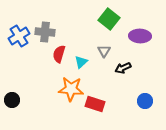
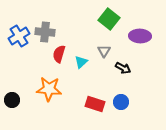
black arrow: rotated 126 degrees counterclockwise
orange star: moved 22 px left
blue circle: moved 24 px left, 1 px down
